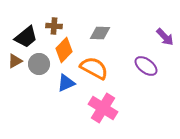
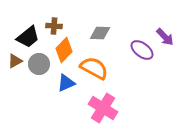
black trapezoid: moved 2 px right
purple ellipse: moved 4 px left, 16 px up
